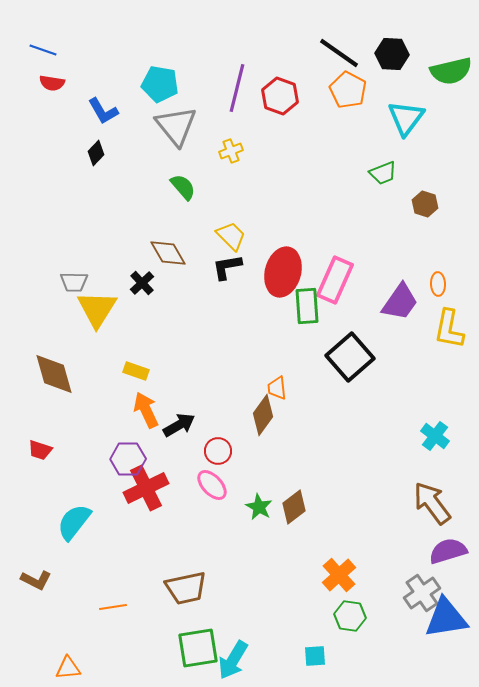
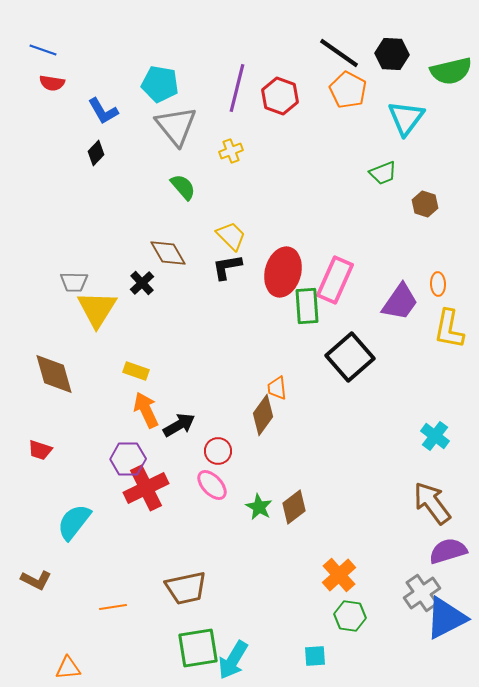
blue triangle at (446, 618): rotated 18 degrees counterclockwise
